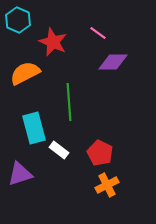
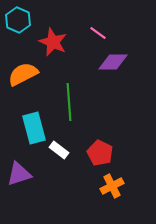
orange semicircle: moved 2 px left, 1 px down
purple triangle: moved 1 px left
orange cross: moved 5 px right, 1 px down
